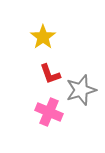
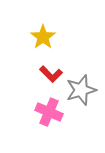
red L-shape: moved 1 px right; rotated 25 degrees counterclockwise
